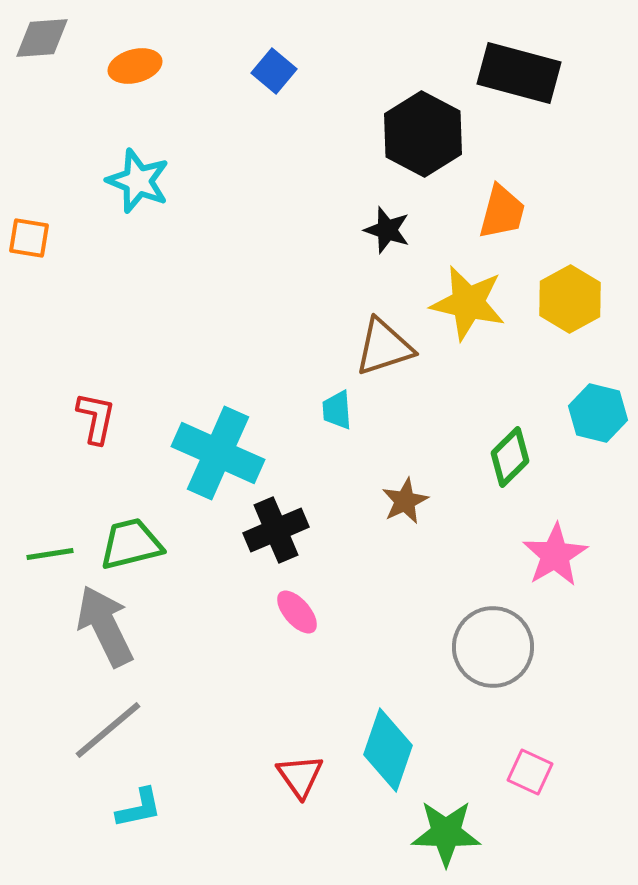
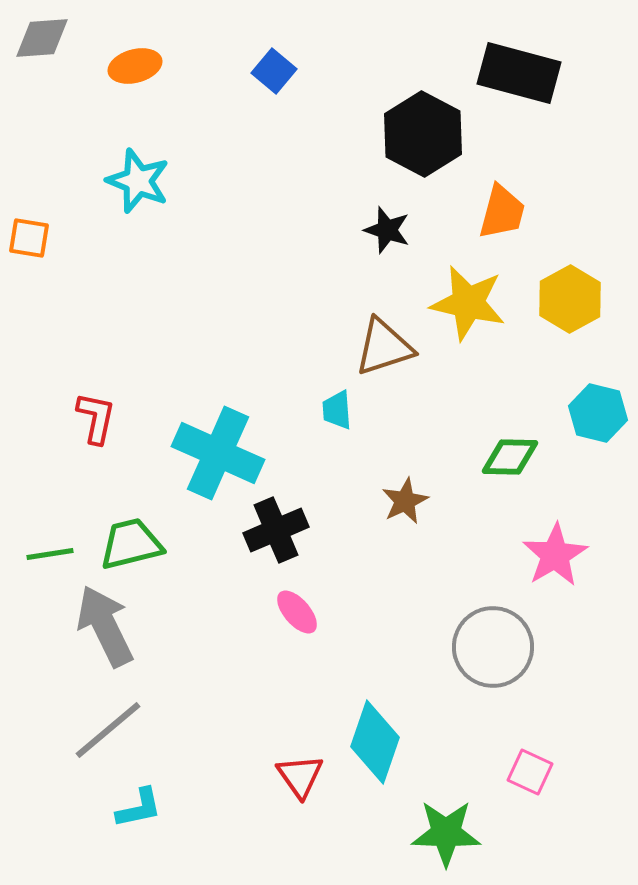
green diamond: rotated 46 degrees clockwise
cyan diamond: moved 13 px left, 8 px up
